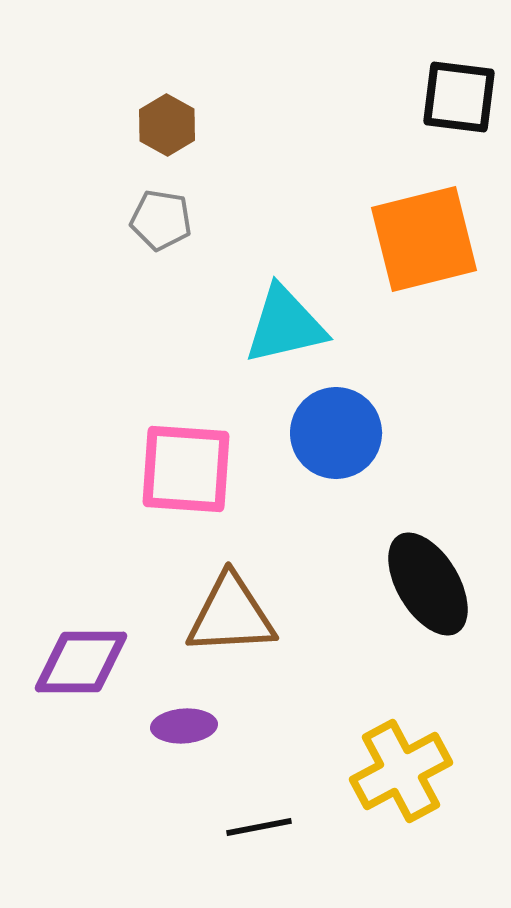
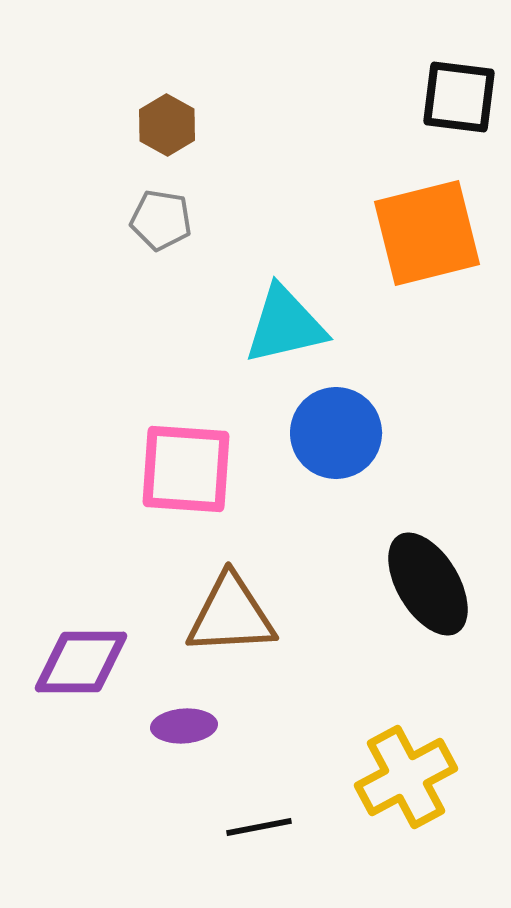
orange square: moved 3 px right, 6 px up
yellow cross: moved 5 px right, 6 px down
